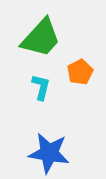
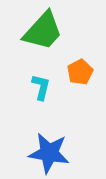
green trapezoid: moved 2 px right, 7 px up
